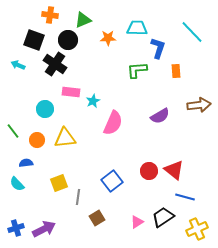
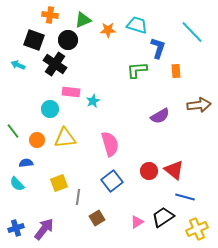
cyan trapezoid: moved 3 px up; rotated 15 degrees clockwise
orange star: moved 8 px up
cyan circle: moved 5 px right
pink semicircle: moved 3 px left, 21 px down; rotated 40 degrees counterclockwise
purple arrow: rotated 25 degrees counterclockwise
